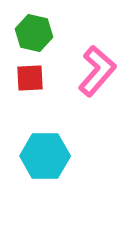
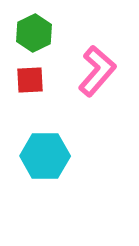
green hexagon: rotated 21 degrees clockwise
red square: moved 2 px down
